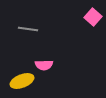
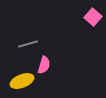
gray line: moved 15 px down; rotated 24 degrees counterclockwise
pink semicircle: rotated 72 degrees counterclockwise
